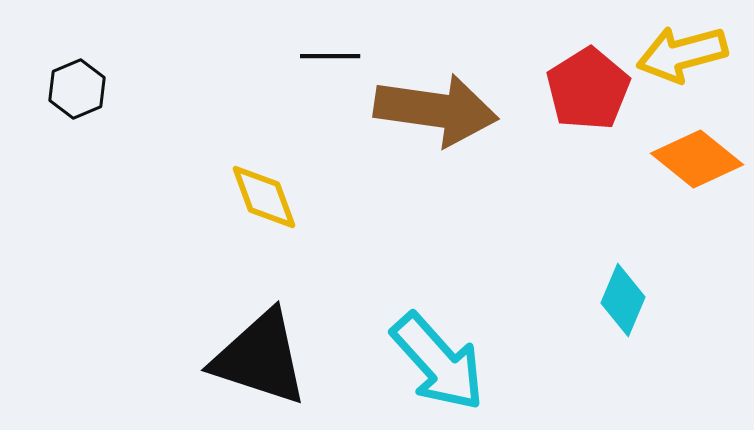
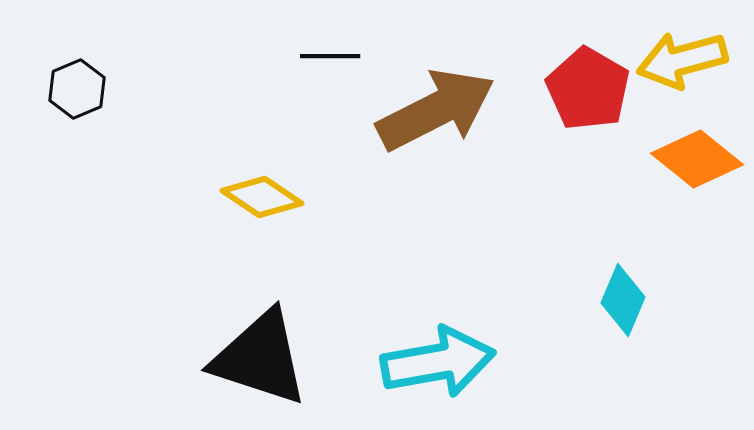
yellow arrow: moved 6 px down
red pentagon: rotated 10 degrees counterclockwise
brown arrow: rotated 35 degrees counterclockwise
yellow diamond: moved 2 px left; rotated 36 degrees counterclockwise
cyan arrow: rotated 58 degrees counterclockwise
